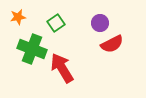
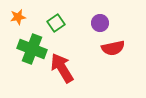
red semicircle: moved 1 px right, 4 px down; rotated 15 degrees clockwise
